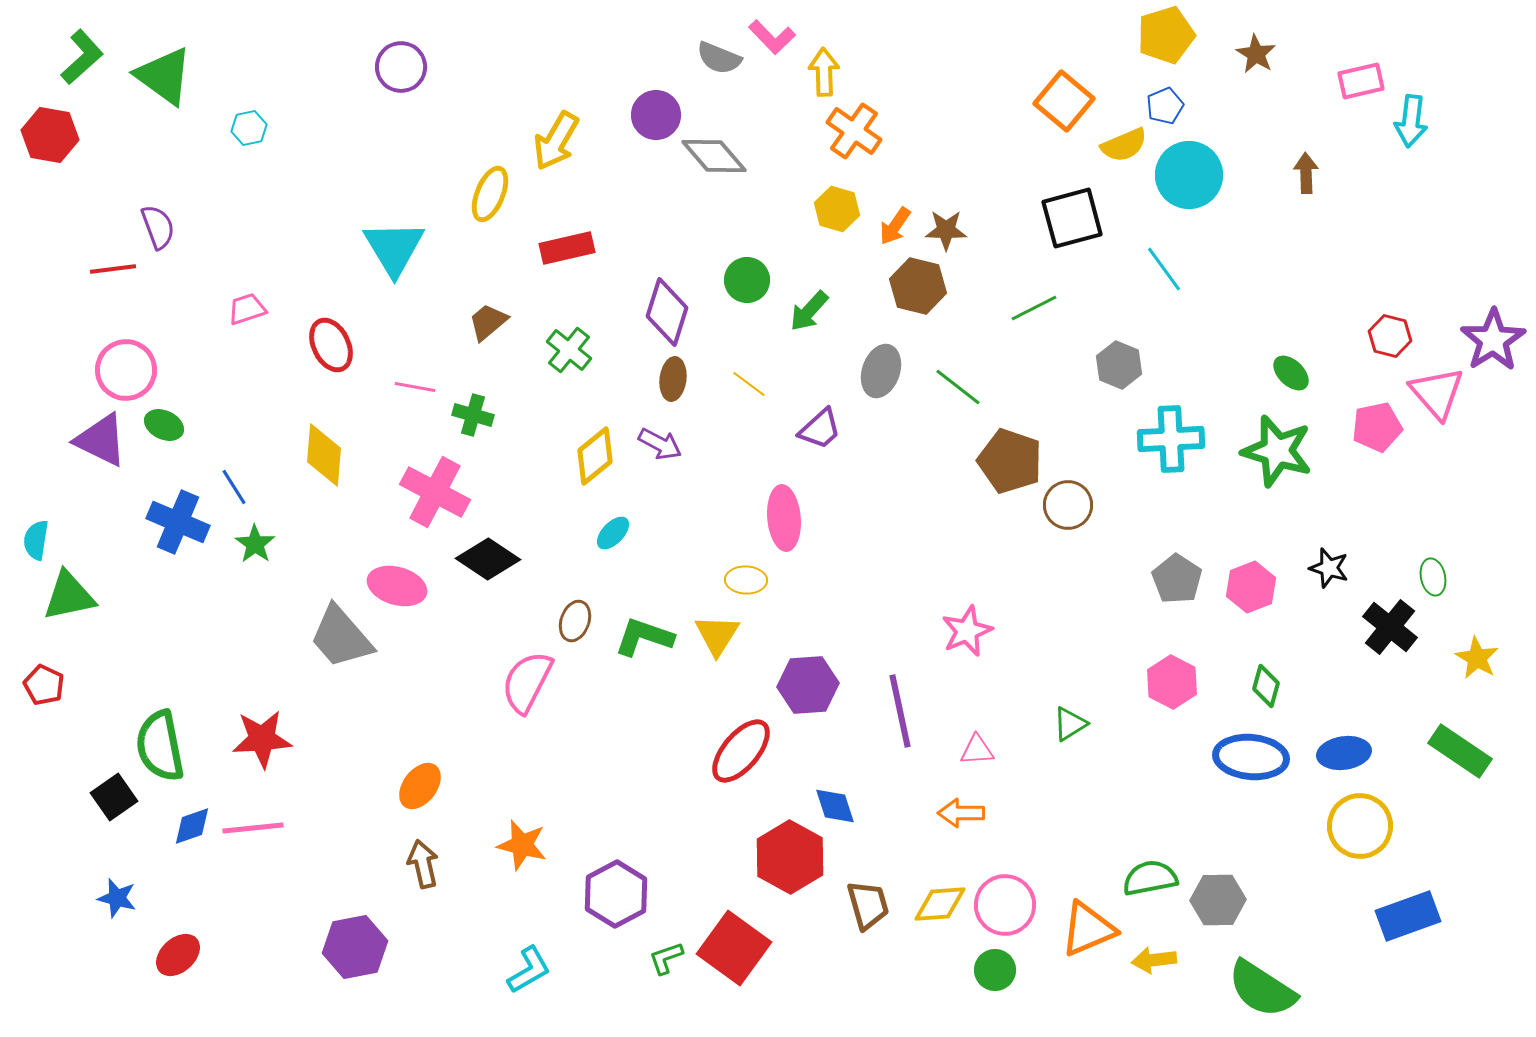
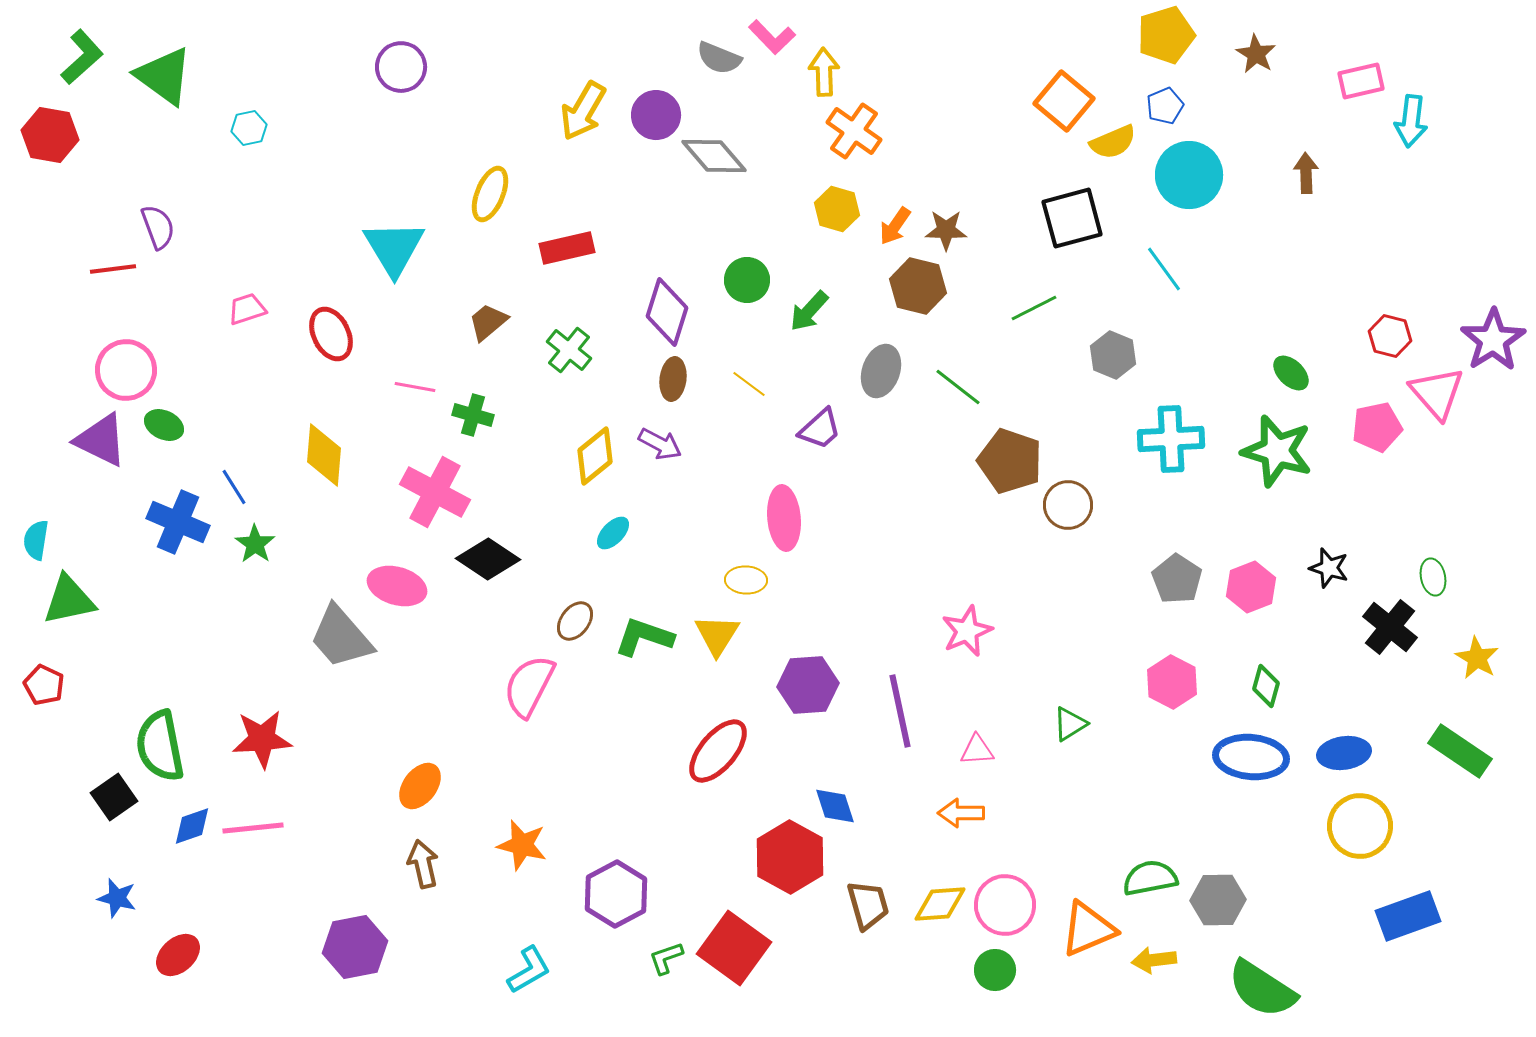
yellow arrow at (556, 141): moved 27 px right, 30 px up
yellow semicircle at (1124, 145): moved 11 px left, 3 px up
red ellipse at (331, 345): moved 11 px up
gray hexagon at (1119, 365): moved 6 px left, 10 px up
green triangle at (69, 596): moved 4 px down
brown ellipse at (575, 621): rotated 18 degrees clockwise
pink semicircle at (527, 682): moved 2 px right, 4 px down
red ellipse at (741, 751): moved 23 px left
